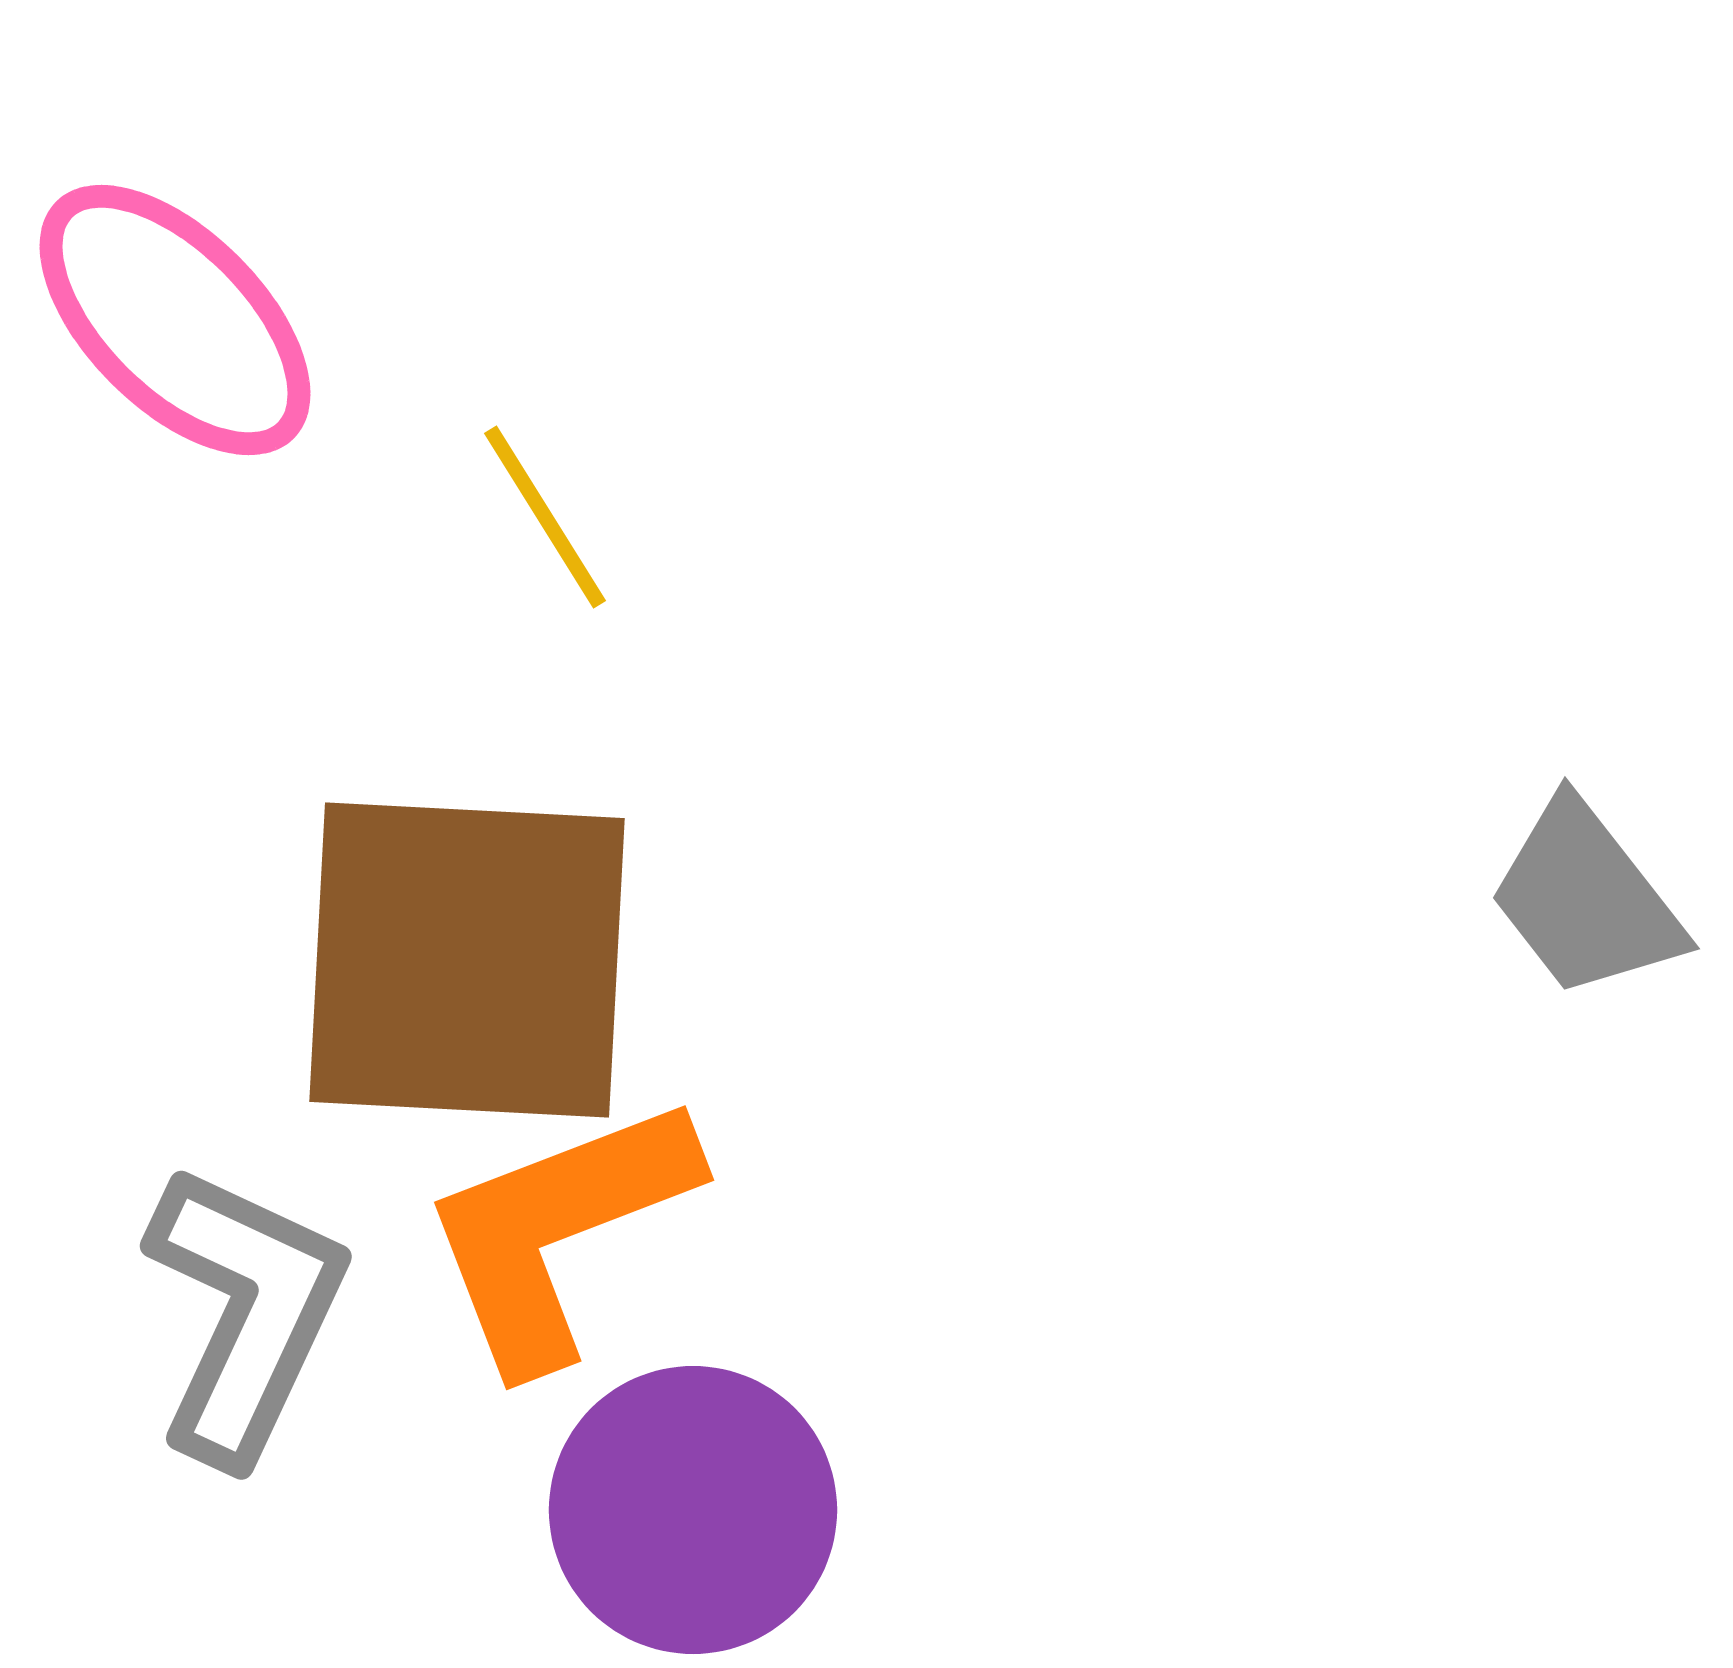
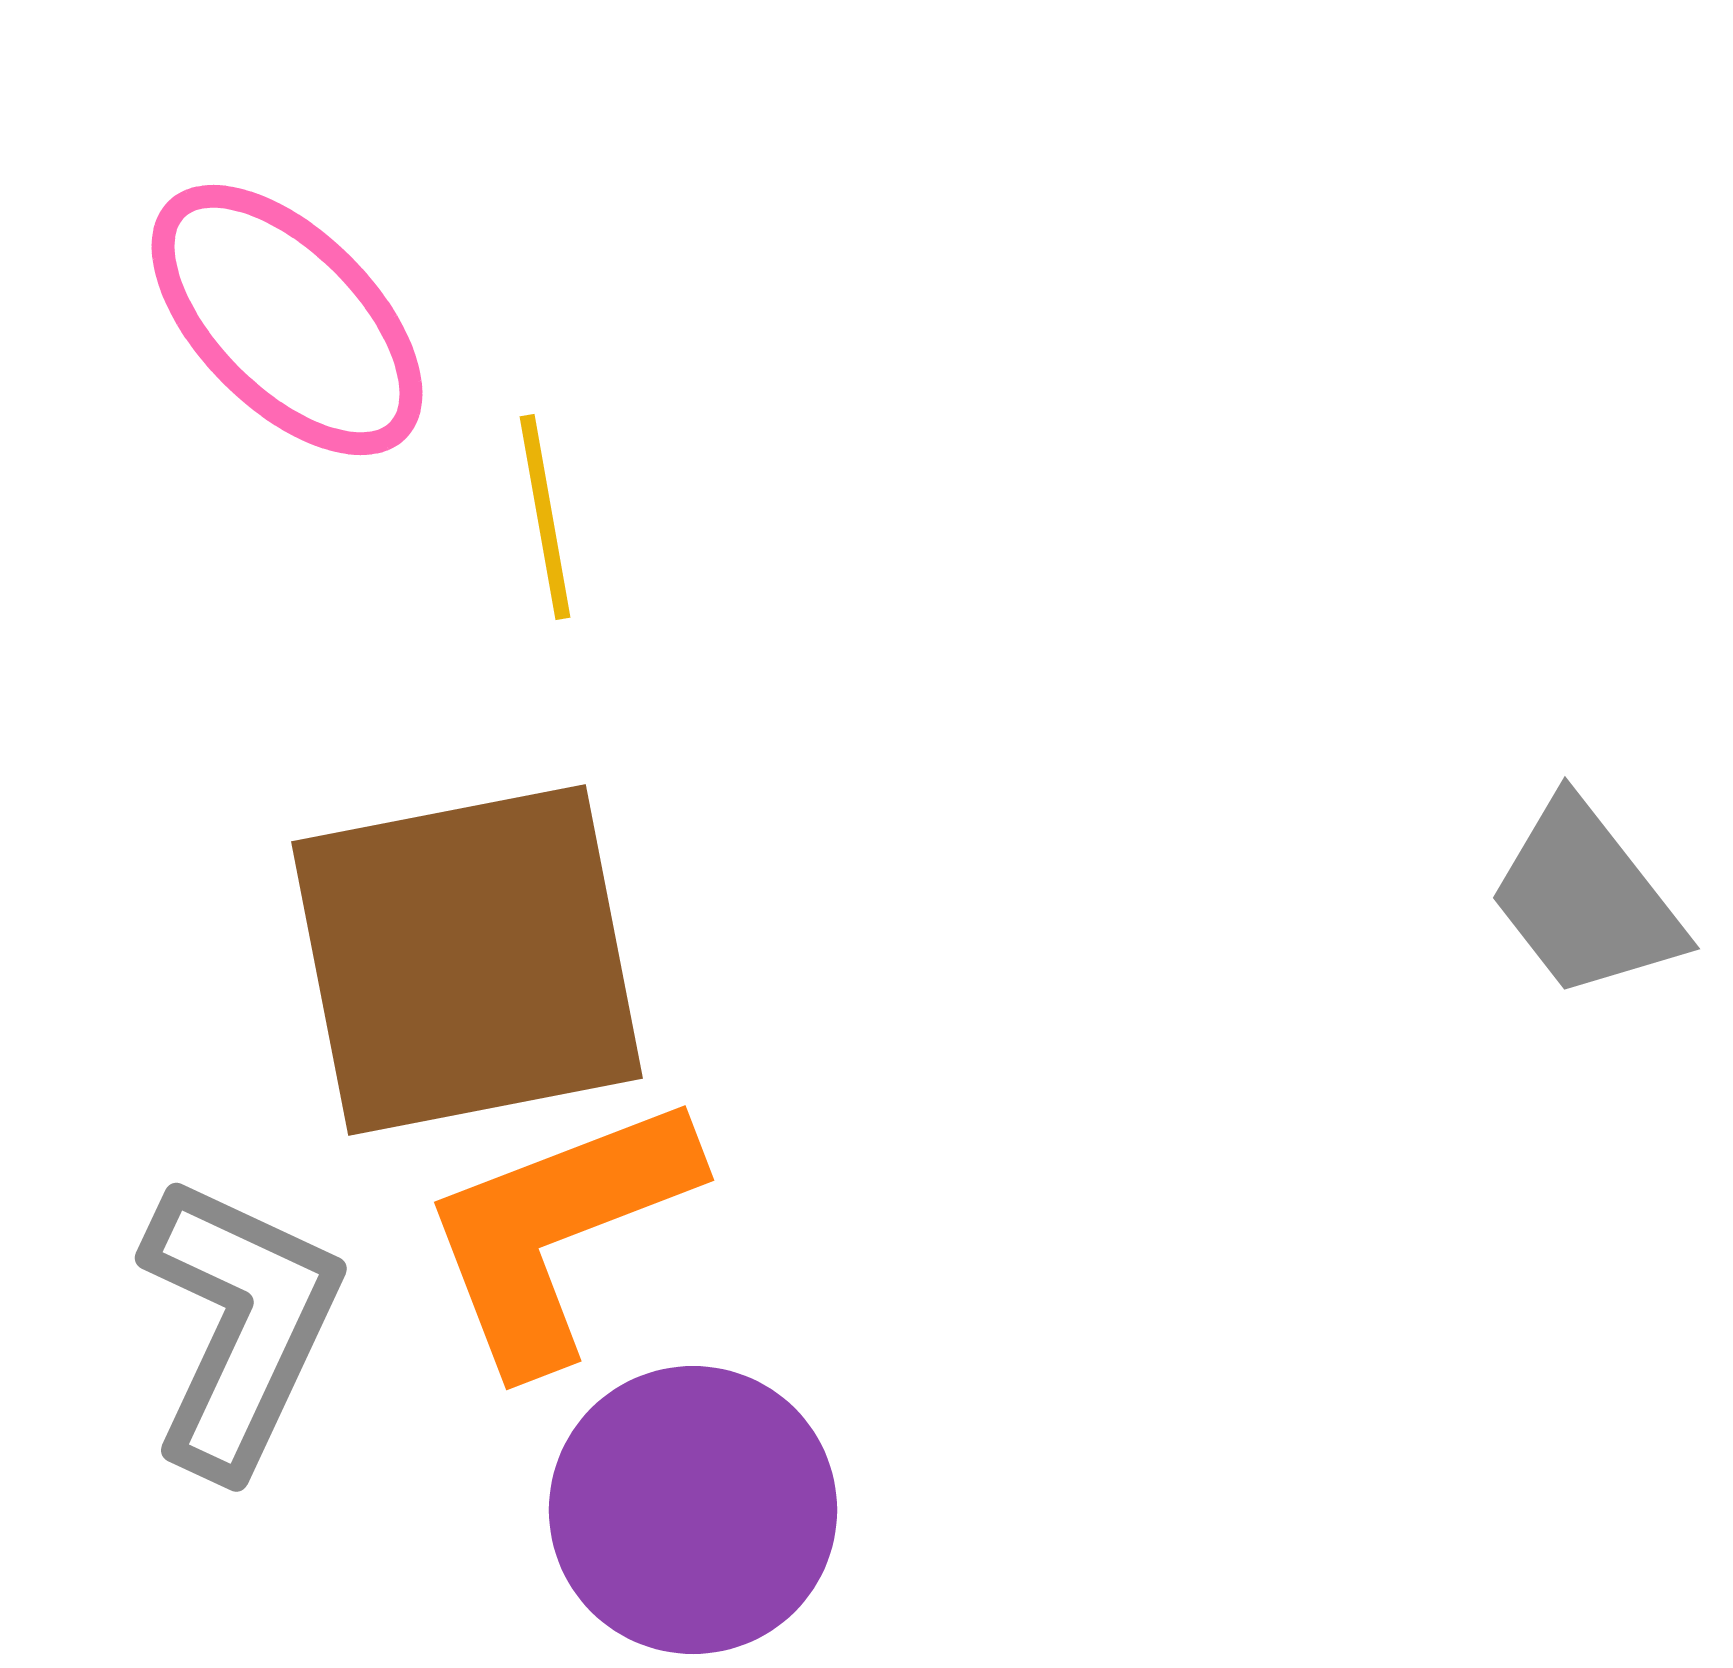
pink ellipse: moved 112 px right
yellow line: rotated 22 degrees clockwise
brown square: rotated 14 degrees counterclockwise
gray L-shape: moved 5 px left, 12 px down
